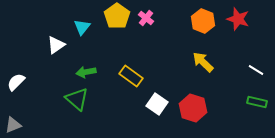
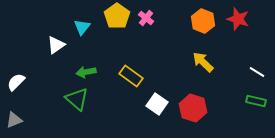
white line: moved 1 px right, 2 px down
green rectangle: moved 1 px left, 1 px up
gray triangle: moved 1 px right, 5 px up
